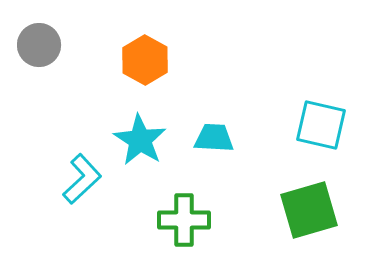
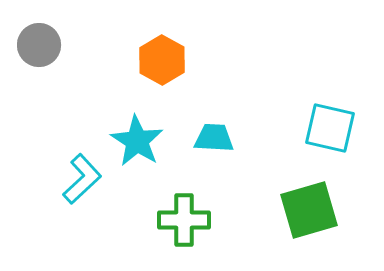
orange hexagon: moved 17 px right
cyan square: moved 9 px right, 3 px down
cyan star: moved 3 px left, 1 px down
